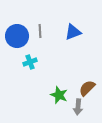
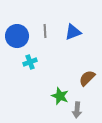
gray line: moved 5 px right
brown semicircle: moved 10 px up
green star: moved 1 px right, 1 px down
gray arrow: moved 1 px left, 3 px down
